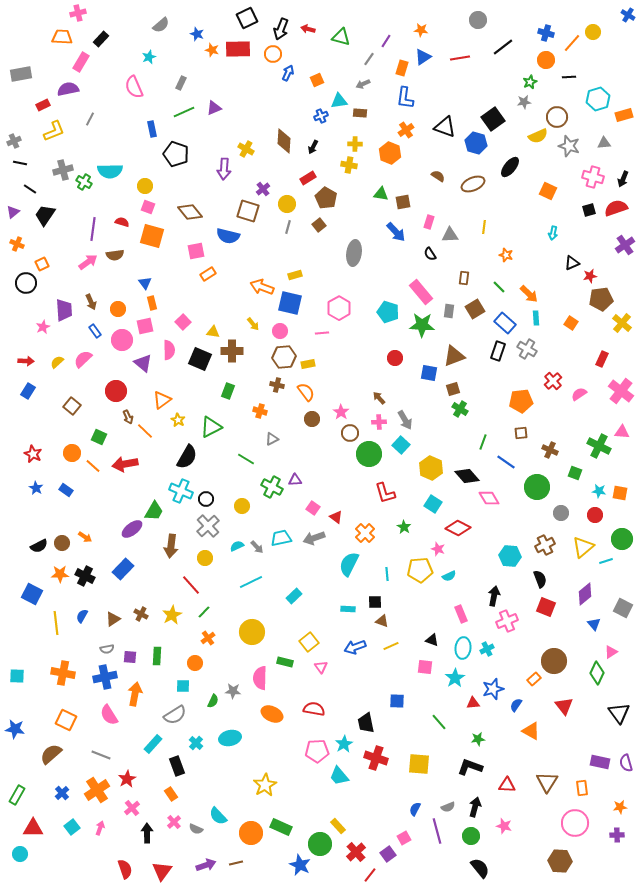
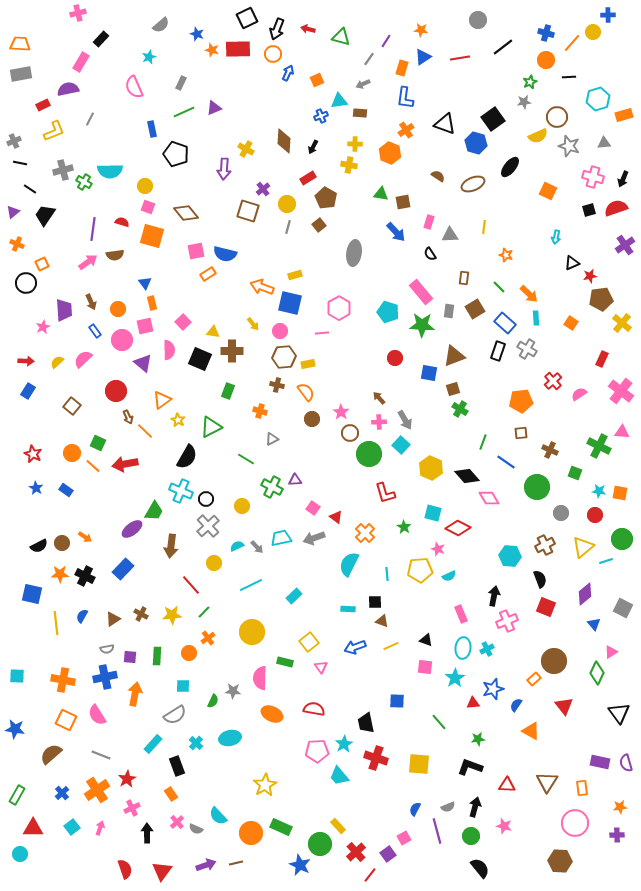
blue cross at (628, 15): moved 20 px left; rotated 32 degrees counterclockwise
black arrow at (281, 29): moved 4 px left
orange trapezoid at (62, 37): moved 42 px left, 7 px down
black triangle at (445, 127): moved 3 px up
brown diamond at (190, 212): moved 4 px left, 1 px down
cyan arrow at (553, 233): moved 3 px right, 4 px down
blue semicircle at (228, 236): moved 3 px left, 18 px down
green square at (99, 437): moved 1 px left, 6 px down
cyan square at (433, 504): moved 9 px down; rotated 18 degrees counterclockwise
yellow circle at (205, 558): moved 9 px right, 5 px down
cyan line at (251, 582): moved 3 px down
blue square at (32, 594): rotated 15 degrees counterclockwise
yellow star at (172, 615): rotated 24 degrees clockwise
black triangle at (432, 640): moved 6 px left
orange circle at (195, 663): moved 6 px left, 10 px up
orange cross at (63, 673): moved 7 px down
pink semicircle at (109, 715): moved 12 px left
pink cross at (132, 808): rotated 14 degrees clockwise
pink cross at (174, 822): moved 3 px right
